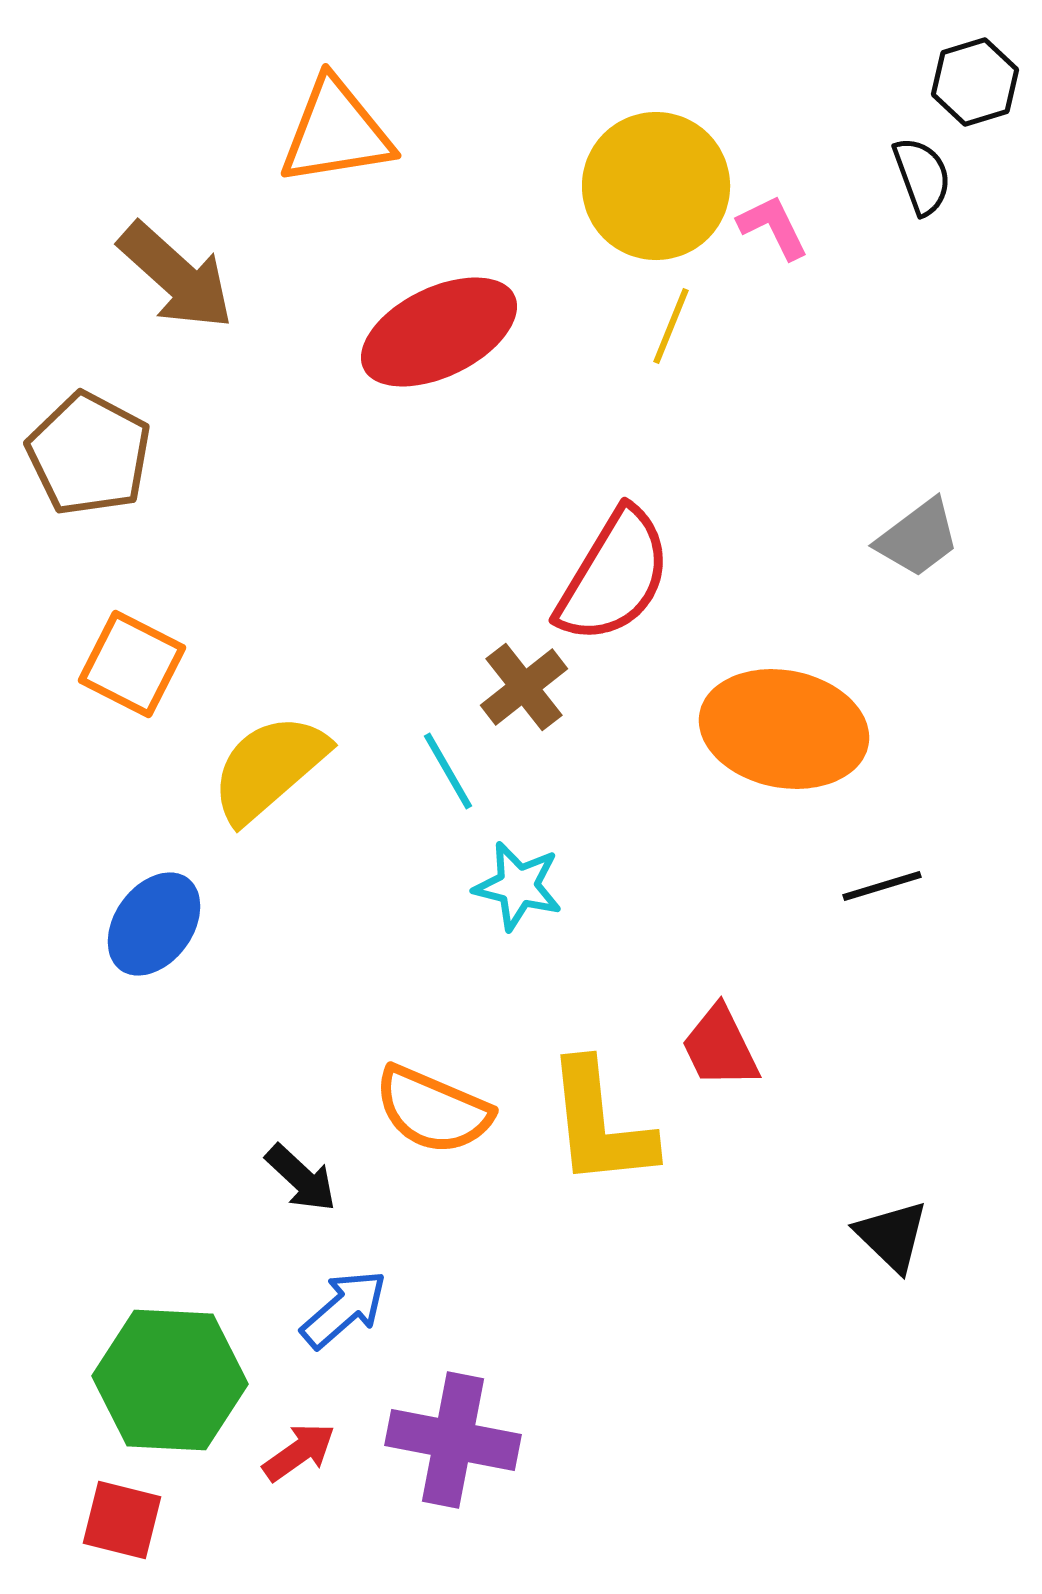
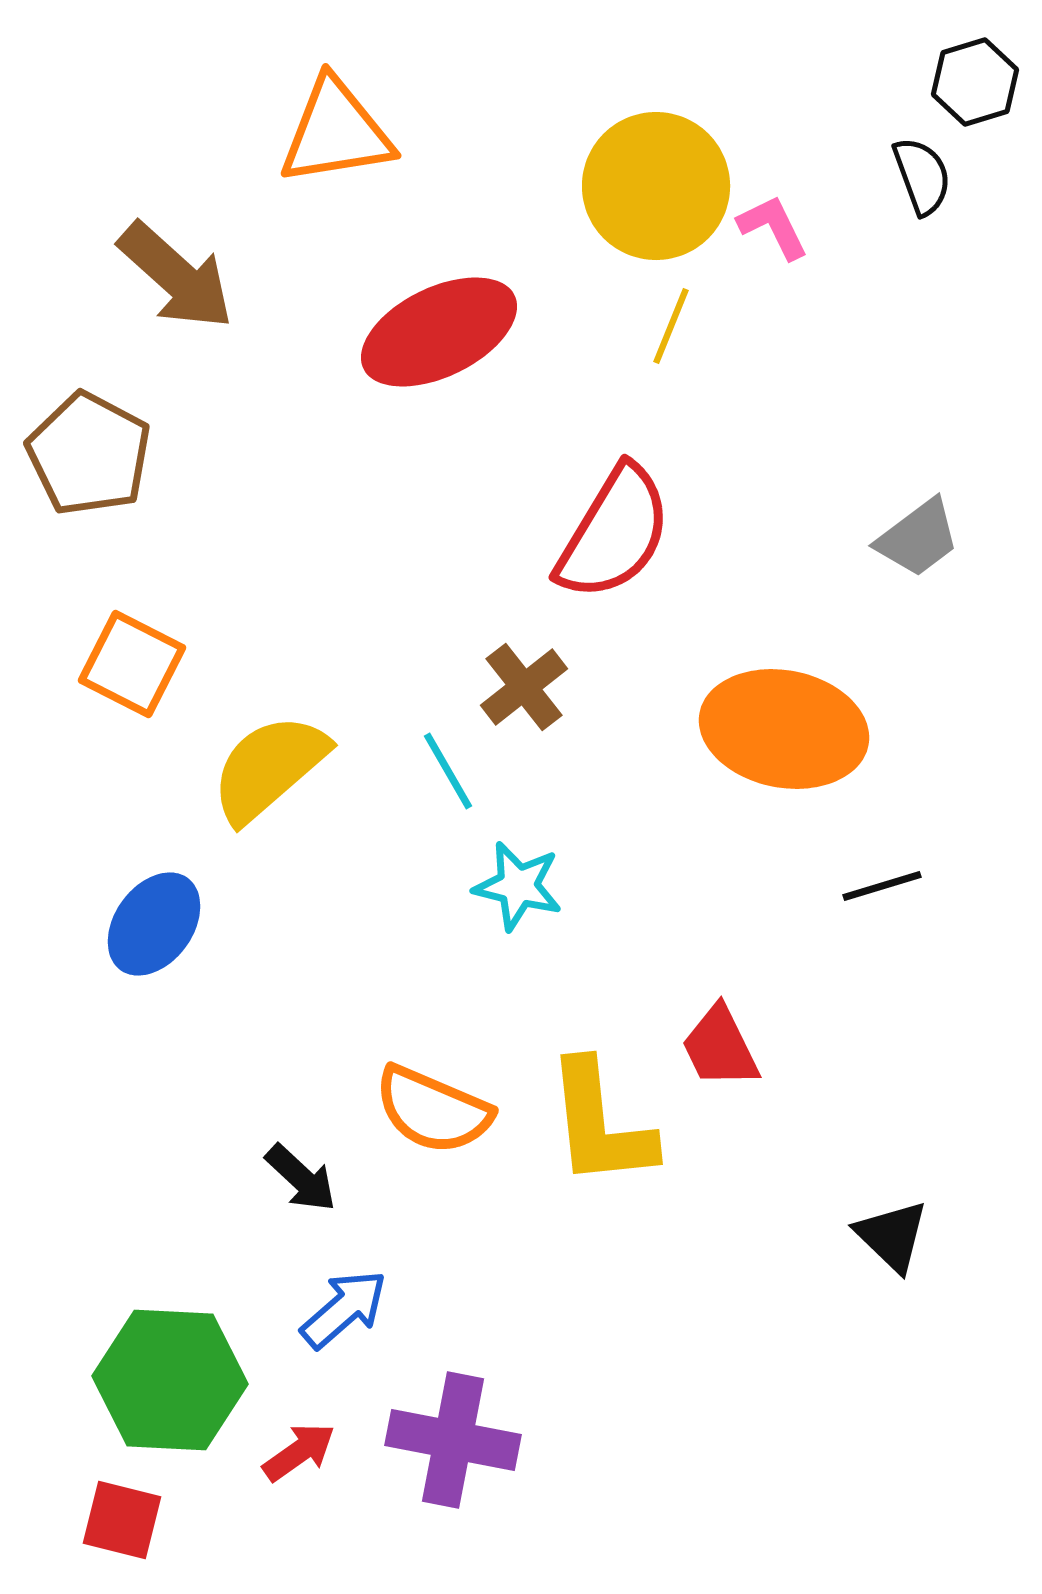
red semicircle: moved 43 px up
